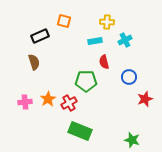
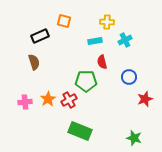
red semicircle: moved 2 px left
red cross: moved 3 px up
green star: moved 2 px right, 2 px up
